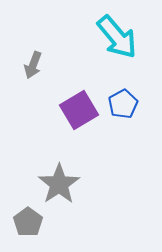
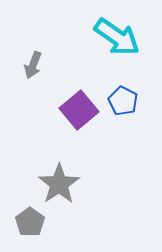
cyan arrow: rotated 15 degrees counterclockwise
blue pentagon: moved 3 px up; rotated 16 degrees counterclockwise
purple square: rotated 9 degrees counterclockwise
gray pentagon: moved 2 px right
